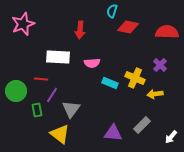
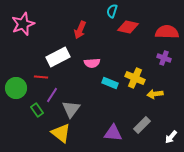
red arrow: rotated 18 degrees clockwise
white rectangle: rotated 30 degrees counterclockwise
purple cross: moved 4 px right, 7 px up; rotated 24 degrees counterclockwise
red line: moved 2 px up
green circle: moved 3 px up
green rectangle: rotated 24 degrees counterclockwise
yellow triangle: moved 1 px right, 1 px up
